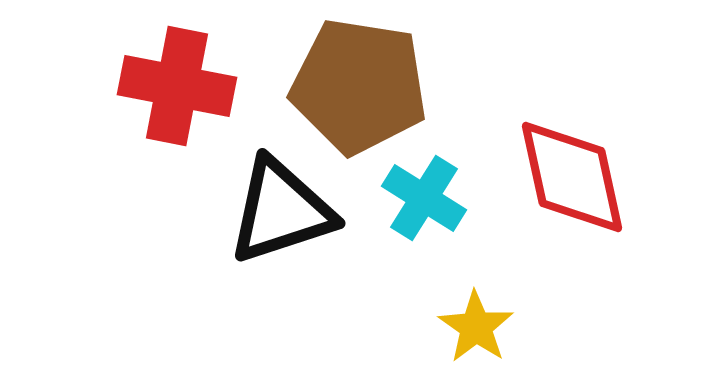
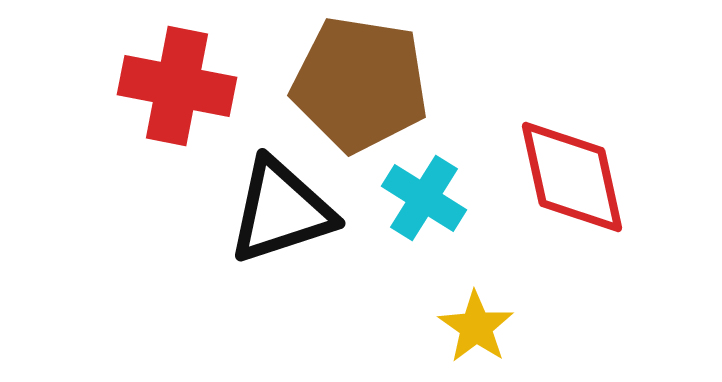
brown pentagon: moved 1 px right, 2 px up
